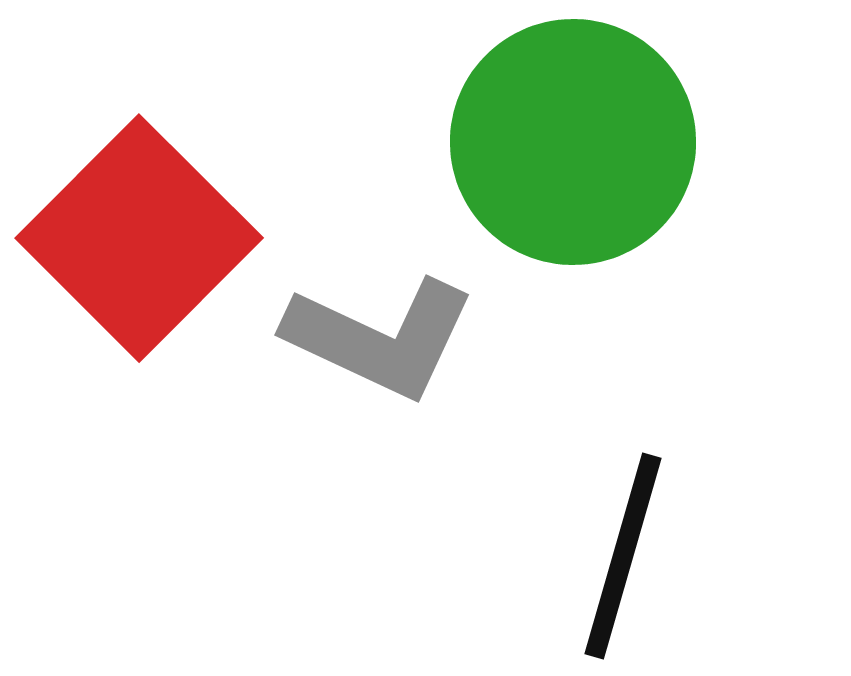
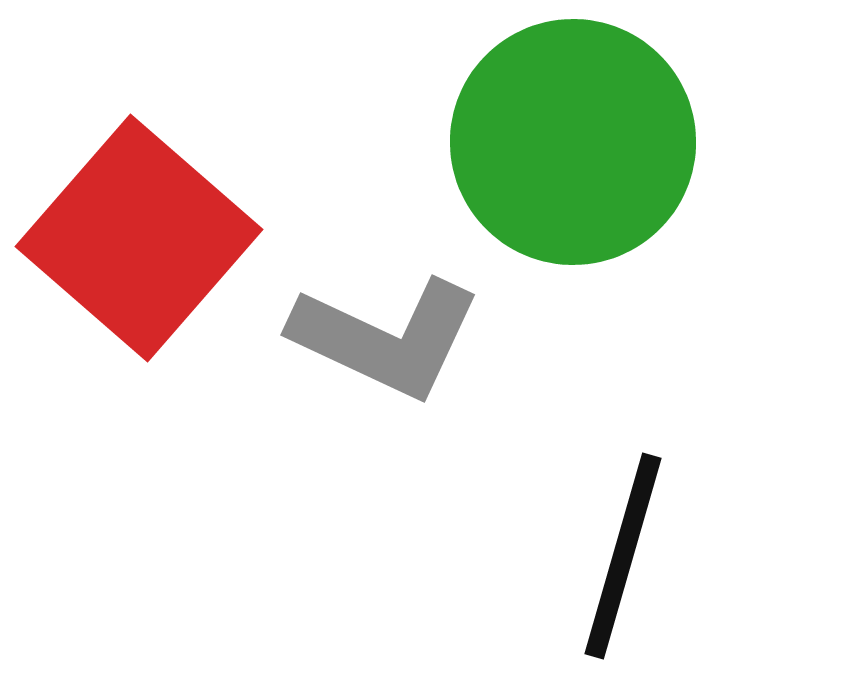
red square: rotated 4 degrees counterclockwise
gray L-shape: moved 6 px right
